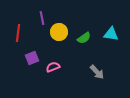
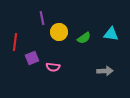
red line: moved 3 px left, 9 px down
pink semicircle: rotated 152 degrees counterclockwise
gray arrow: moved 8 px right, 1 px up; rotated 49 degrees counterclockwise
